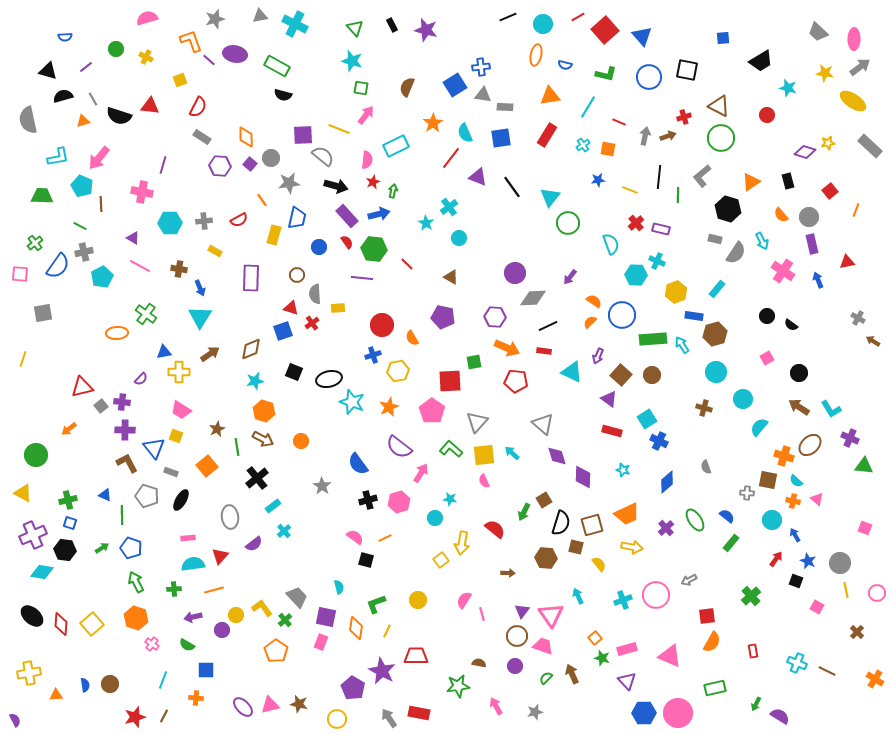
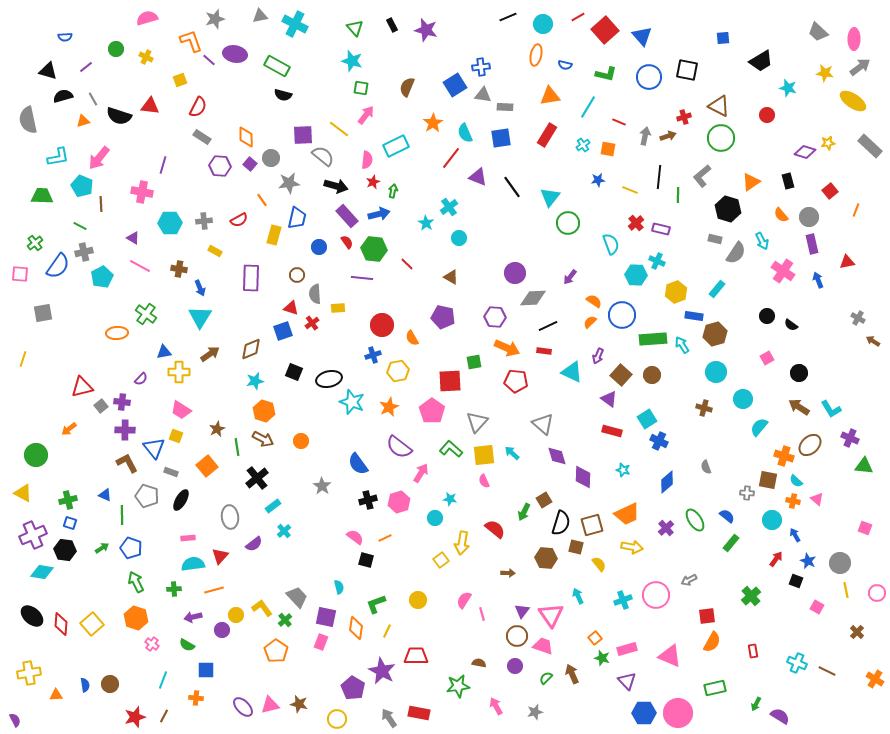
yellow line at (339, 129): rotated 15 degrees clockwise
